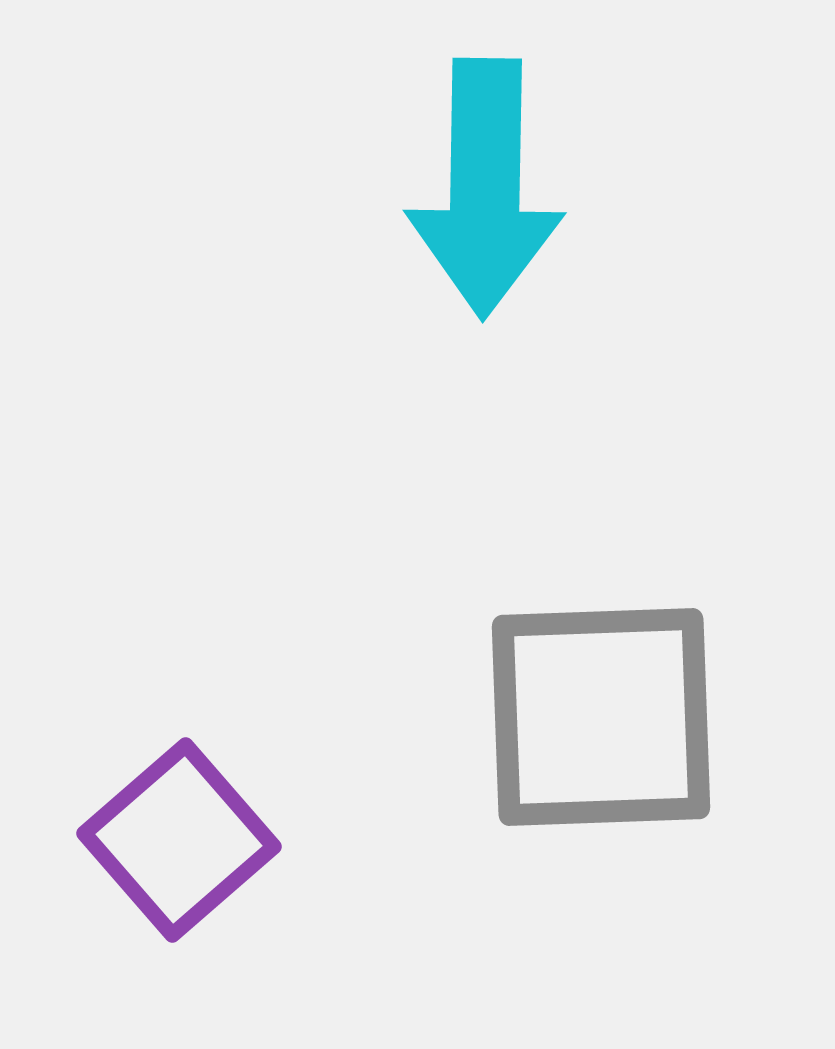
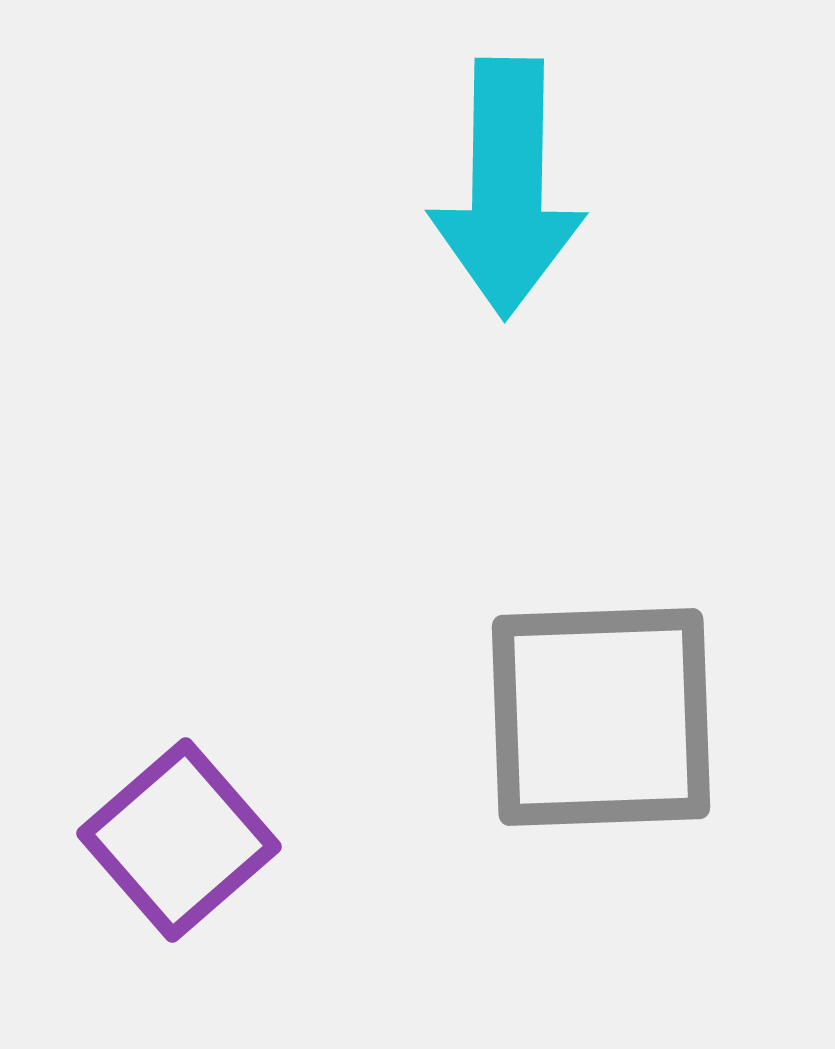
cyan arrow: moved 22 px right
